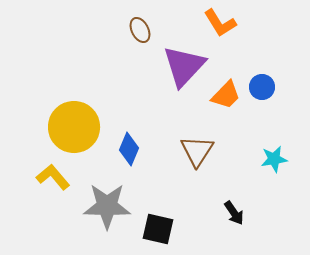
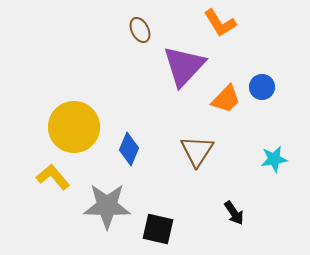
orange trapezoid: moved 4 px down
